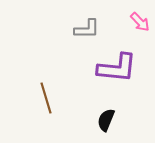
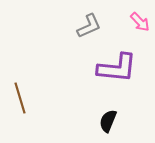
gray L-shape: moved 2 px right, 3 px up; rotated 24 degrees counterclockwise
brown line: moved 26 px left
black semicircle: moved 2 px right, 1 px down
